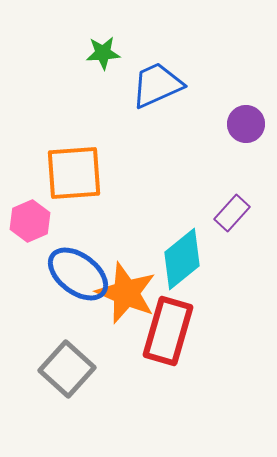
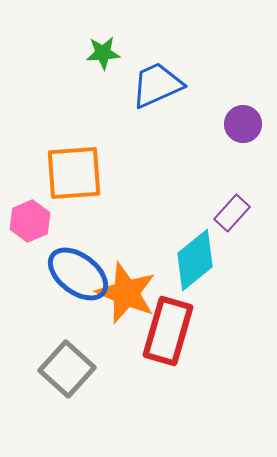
purple circle: moved 3 px left
cyan diamond: moved 13 px right, 1 px down
